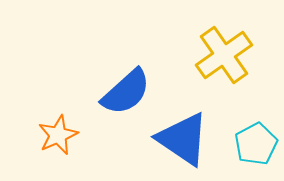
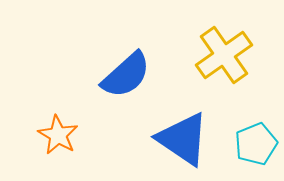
blue semicircle: moved 17 px up
orange star: rotated 18 degrees counterclockwise
cyan pentagon: rotated 6 degrees clockwise
